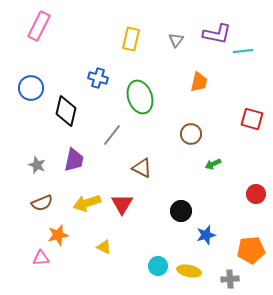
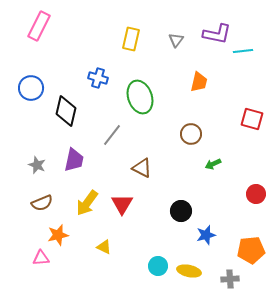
yellow arrow: rotated 36 degrees counterclockwise
